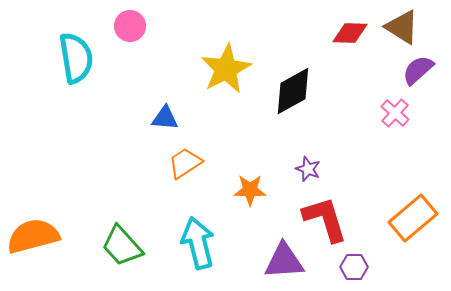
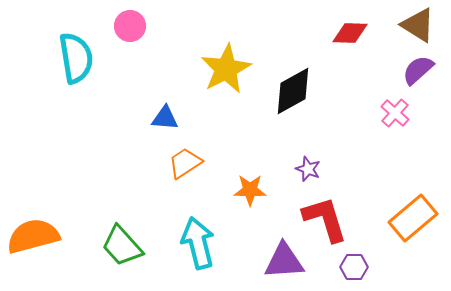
brown triangle: moved 16 px right, 2 px up
